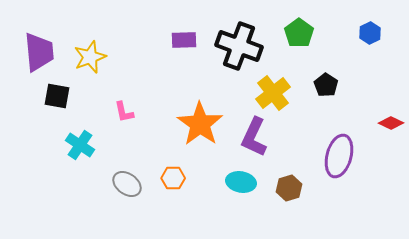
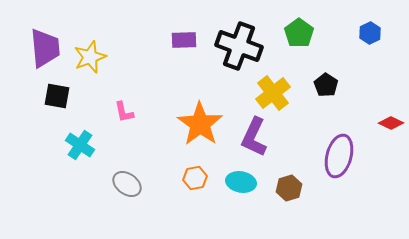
purple trapezoid: moved 6 px right, 4 px up
orange hexagon: moved 22 px right; rotated 10 degrees counterclockwise
